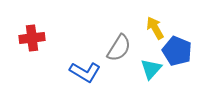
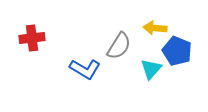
yellow arrow: rotated 55 degrees counterclockwise
gray semicircle: moved 2 px up
blue L-shape: moved 3 px up
